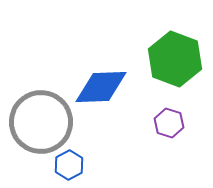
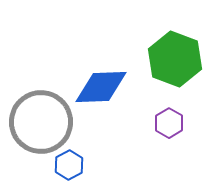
purple hexagon: rotated 12 degrees clockwise
